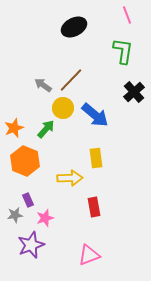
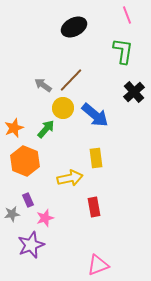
yellow arrow: rotated 10 degrees counterclockwise
gray star: moved 3 px left, 1 px up
pink triangle: moved 9 px right, 10 px down
